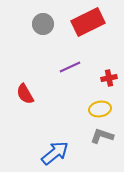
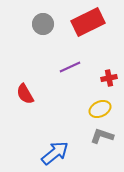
yellow ellipse: rotated 15 degrees counterclockwise
